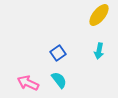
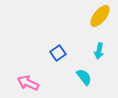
yellow ellipse: moved 1 px right, 1 px down
cyan semicircle: moved 25 px right, 3 px up
